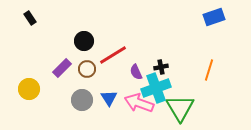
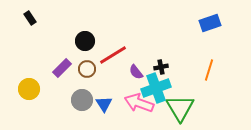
blue rectangle: moved 4 px left, 6 px down
black circle: moved 1 px right
purple semicircle: rotated 14 degrees counterclockwise
blue triangle: moved 5 px left, 6 px down
